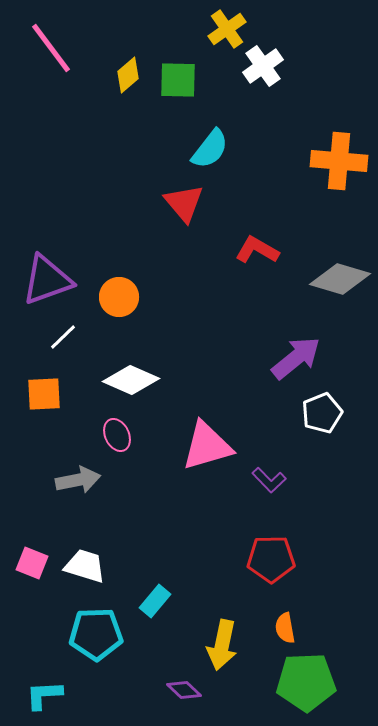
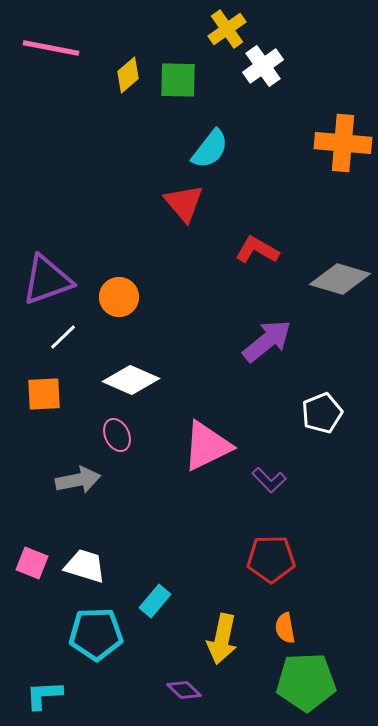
pink line: rotated 42 degrees counterclockwise
orange cross: moved 4 px right, 18 px up
purple arrow: moved 29 px left, 17 px up
pink triangle: rotated 10 degrees counterclockwise
yellow arrow: moved 6 px up
